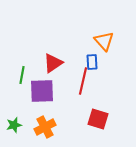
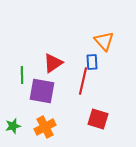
green line: rotated 12 degrees counterclockwise
purple square: rotated 12 degrees clockwise
green star: moved 1 px left, 1 px down
